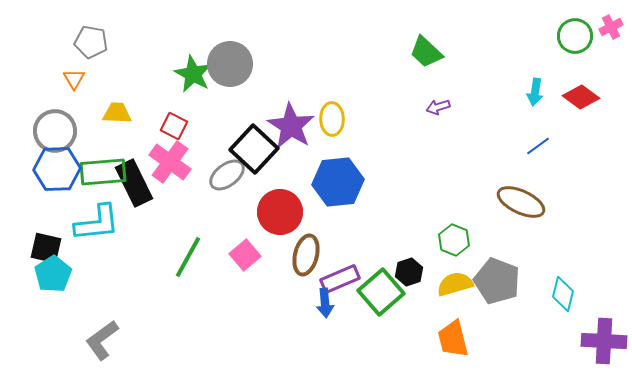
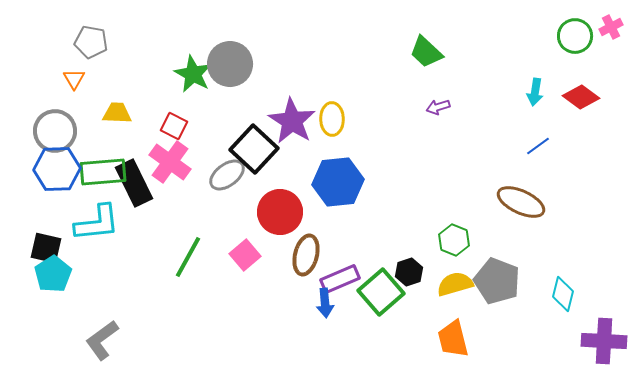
purple star at (291, 126): moved 1 px right, 5 px up
